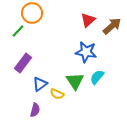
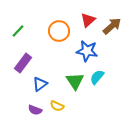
orange circle: moved 27 px right, 18 px down
blue star: moved 1 px right, 1 px up
yellow semicircle: moved 12 px down
purple semicircle: rotated 96 degrees clockwise
